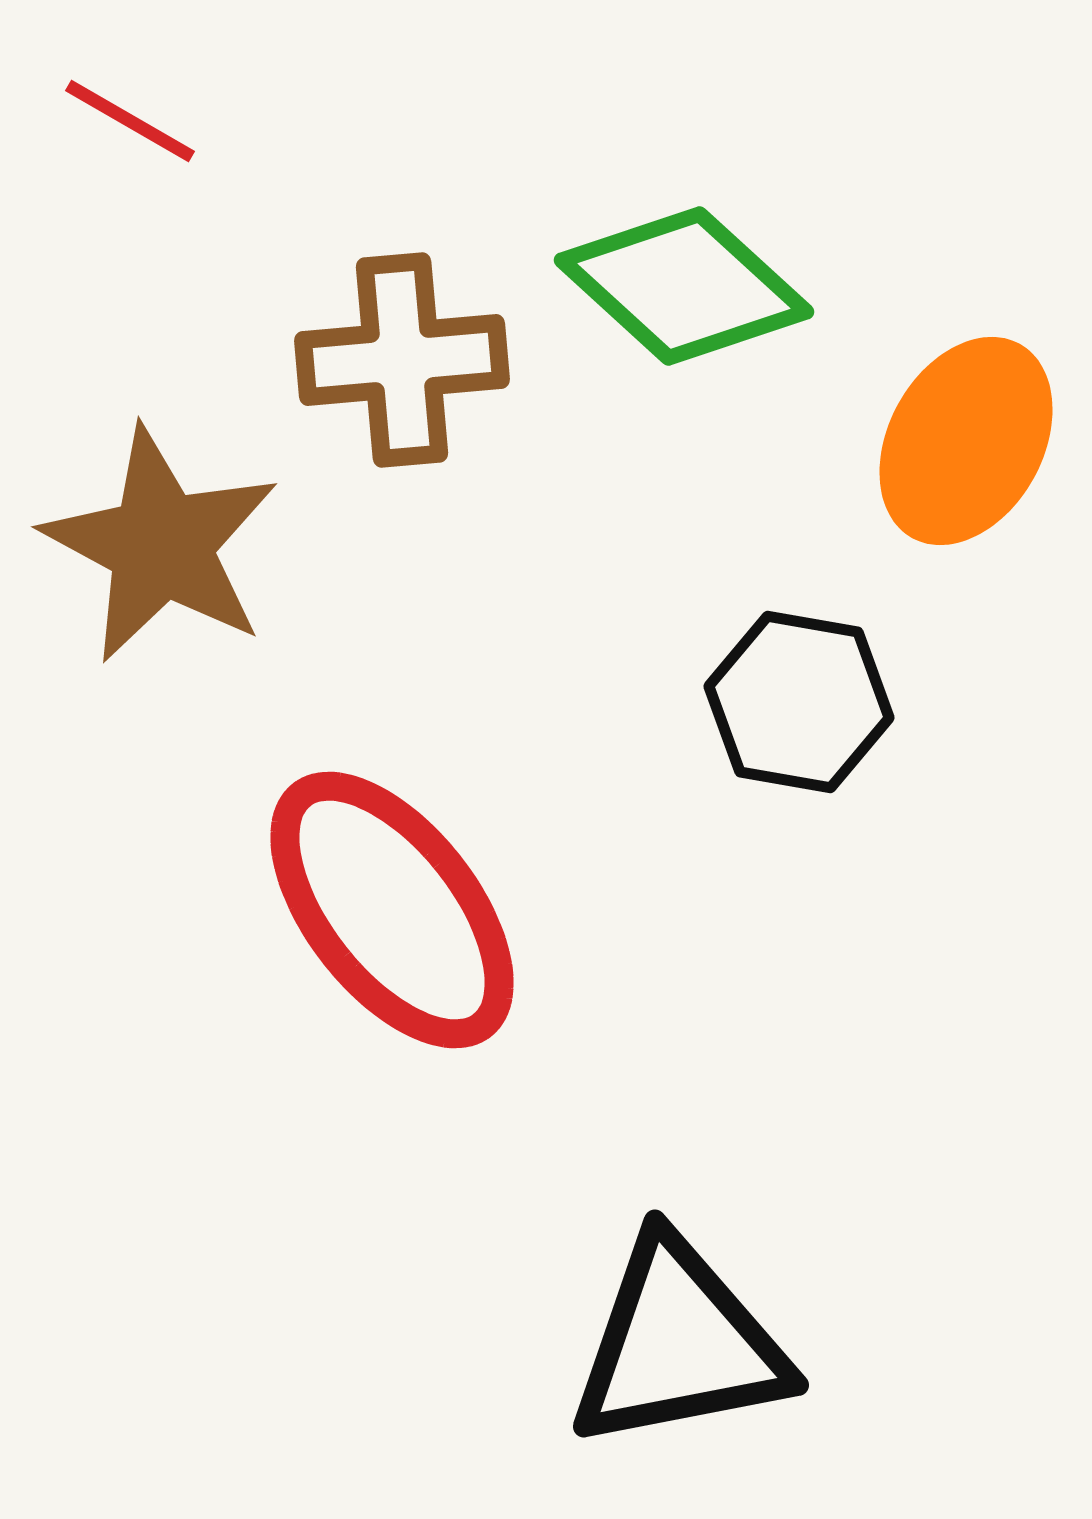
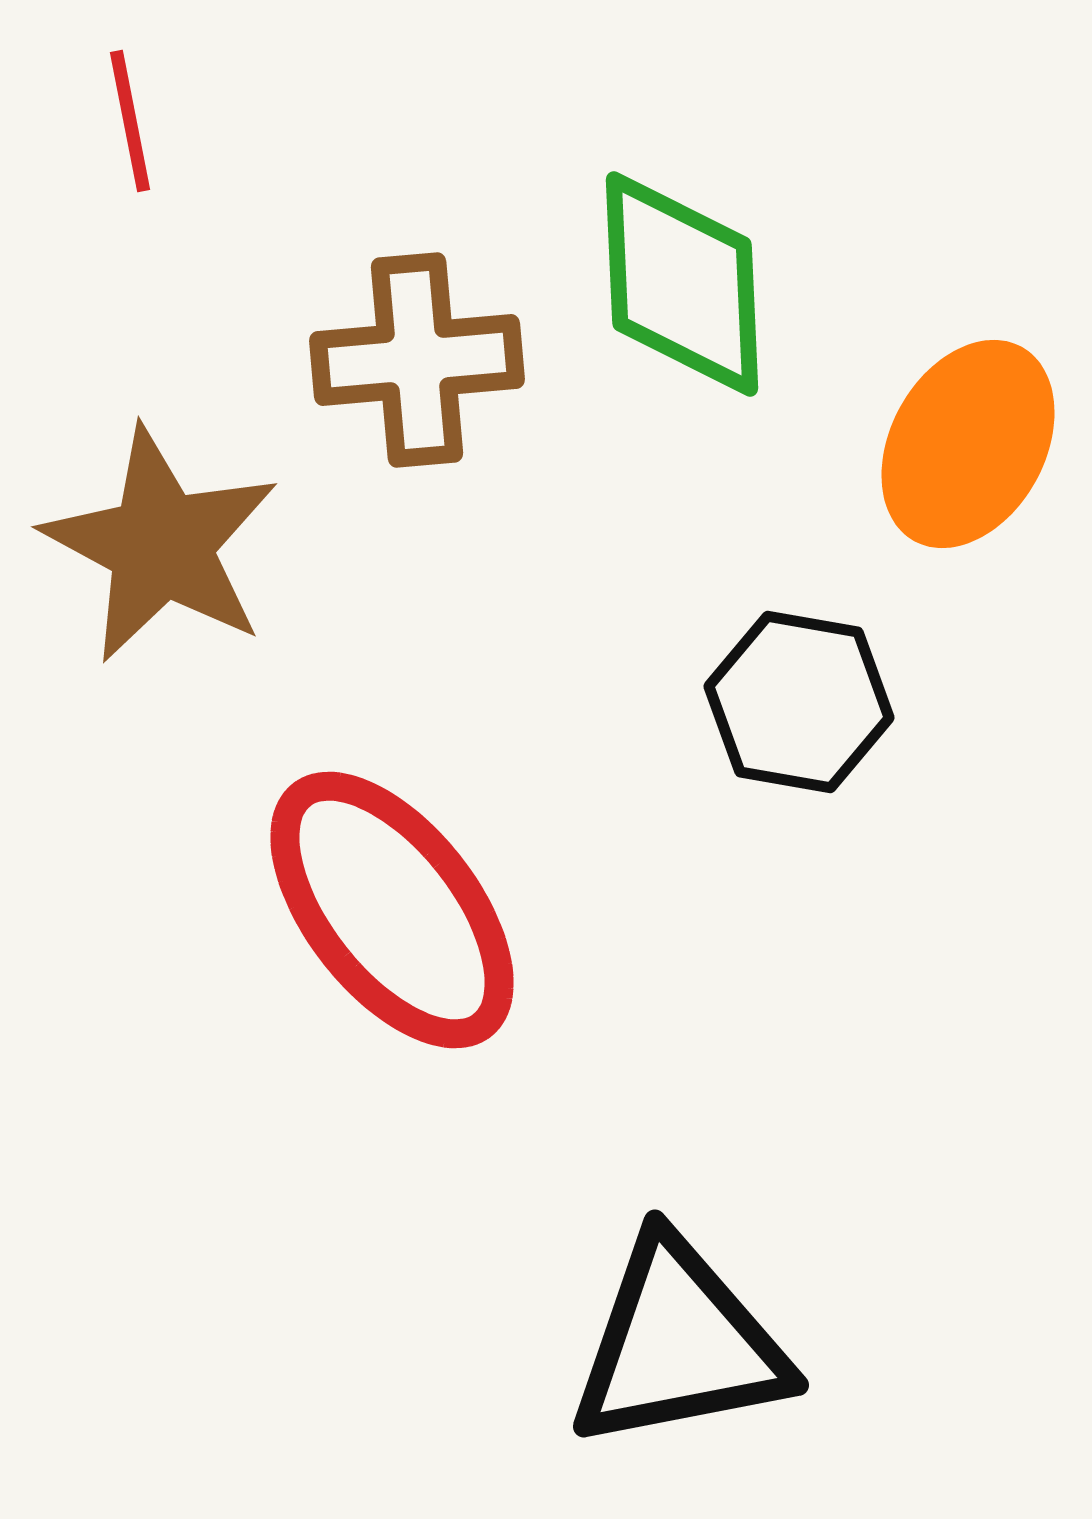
red line: rotated 49 degrees clockwise
green diamond: moved 2 px left, 2 px up; rotated 45 degrees clockwise
brown cross: moved 15 px right
orange ellipse: moved 2 px right, 3 px down
